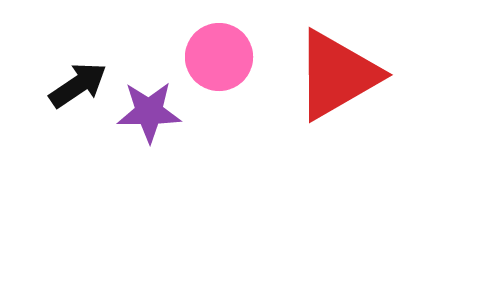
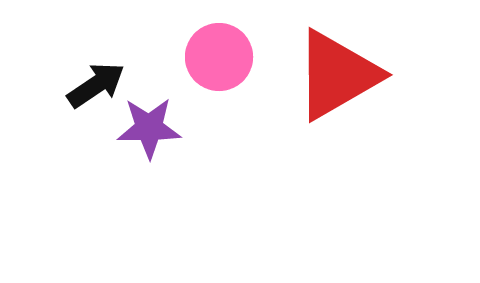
black arrow: moved 18 px right
purple star: moved 16 px down
